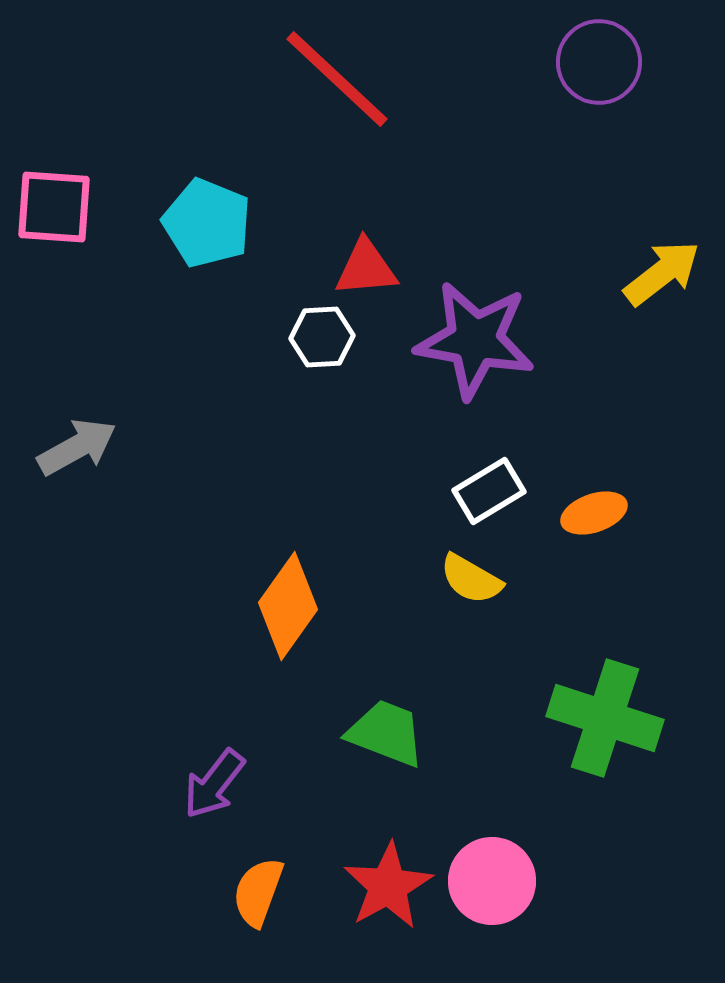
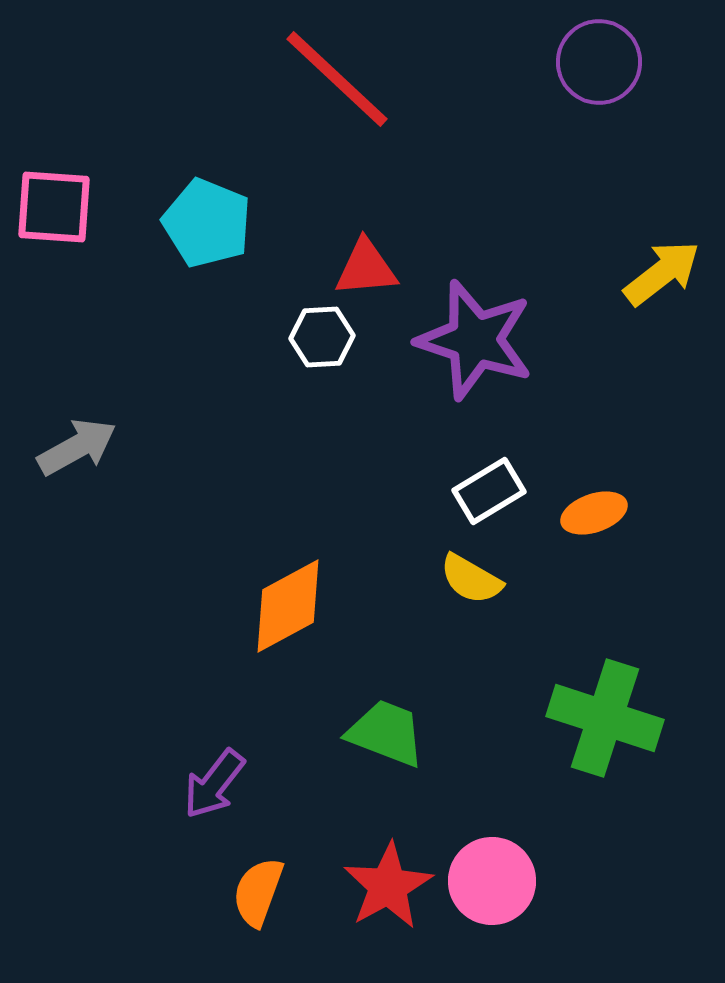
purple star: rotated 8 degrees clockwise
orange diamond: rotated 26 degrees clockwise
